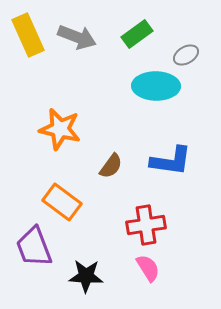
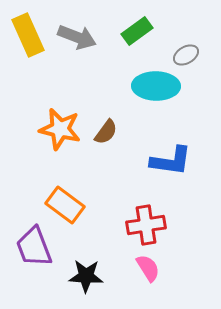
green rectangle: moved 3 px up
brown semicircle: moved 5 px left, 34 px up
orange rectangle: moved 3 px right, 3 px down
